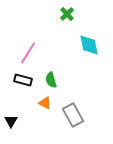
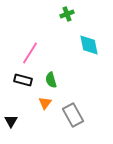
green cross: rotated 24 degrees clockwise
pink line: moved 2 px right
orange triangle: rotated 40 degrees clockwise
